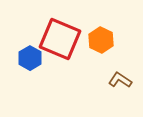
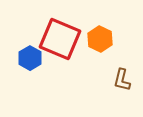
orange hexagon: moved 1 px left, 1 px up
brown L-shape: moved 2 px right; rotated 110 degrees counterclockwise
